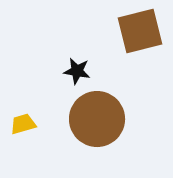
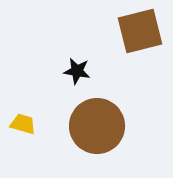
brown circle: moved 7 px down
yellow trapezoid: rotated 32 degrees clockwise
